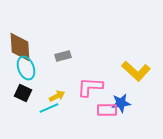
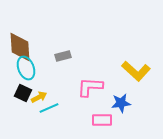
yellow arrow: moved 18 px left, 1 px down
pink rectangle: moved 5 px left, 10 px down
